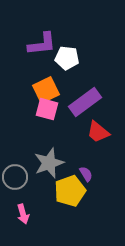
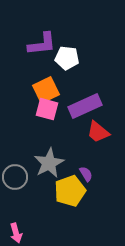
purple rectangle: moved 4 px down; rotated 12 degrees clockwise
gray star: rotated 8 degrees counterclockwise
pink arrow: moved 7 px left, 19 px down
